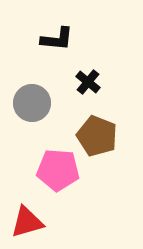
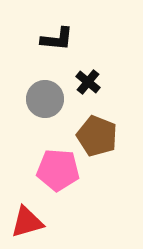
gray circle: moved 13 px right, 4 px up
